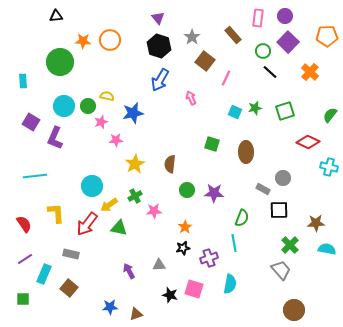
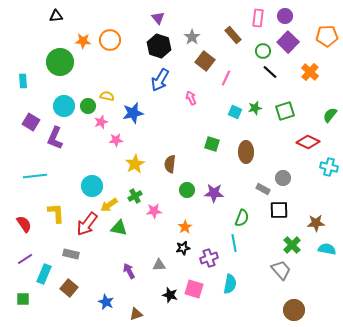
green cross at (290, 245): moved 2 px right
blue star at (110, 307): moved 4 px left, 5 px up; rotated 28 degrees clockwise
